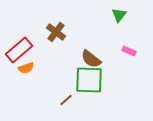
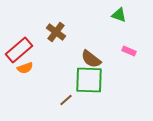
green triangle: rotated 49 degrees counterclockwise
orange semicircle: moved 1 px left
